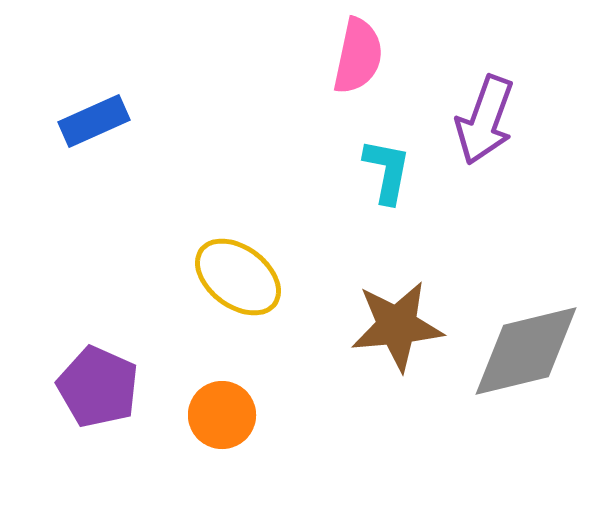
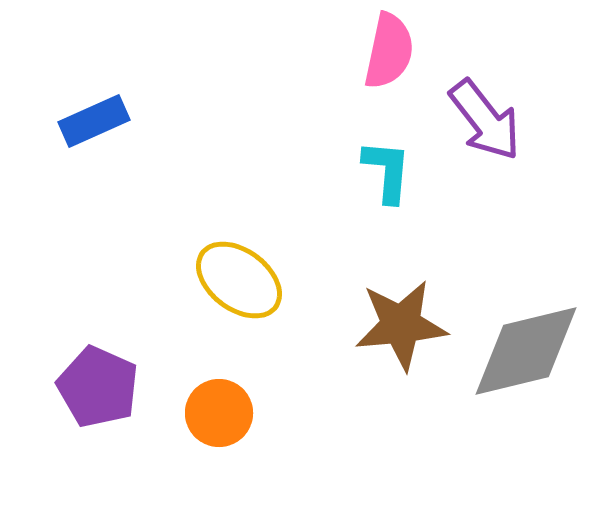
pink semicircle: moved 31 px right, 5 px up
purple arrow: rotated 58 degrees counterclockwise
cyan L-shape: rotated 6 degrees counterclockwise
yellow ellipse: moved 1 px right, 3 px down
brown star: moved 4 px right, 1 px up
orange circle: moved 3 px left, 2 px up
